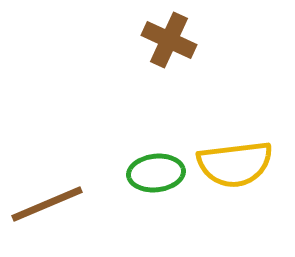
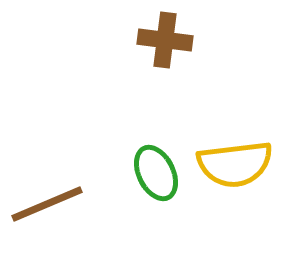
brown cross: moved 4 px left; rotated 18 degrees counterclockwise
green ellipse: rotated 70 degrees clockwise
